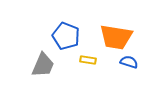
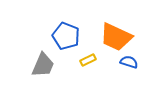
orange trapezoid: rotated 16 degrees clockwise
yellow rectangle: rotated 35 degrees counterclockwise
